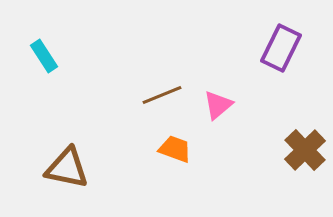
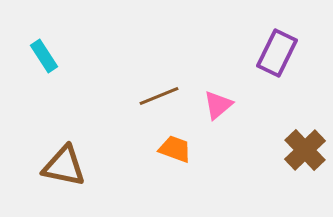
purple rectangle: moved 4 px left, 5 px down
brown line: moved 3 px left, 1 px down
brown triangle: moved 3 px left, 2 px up
